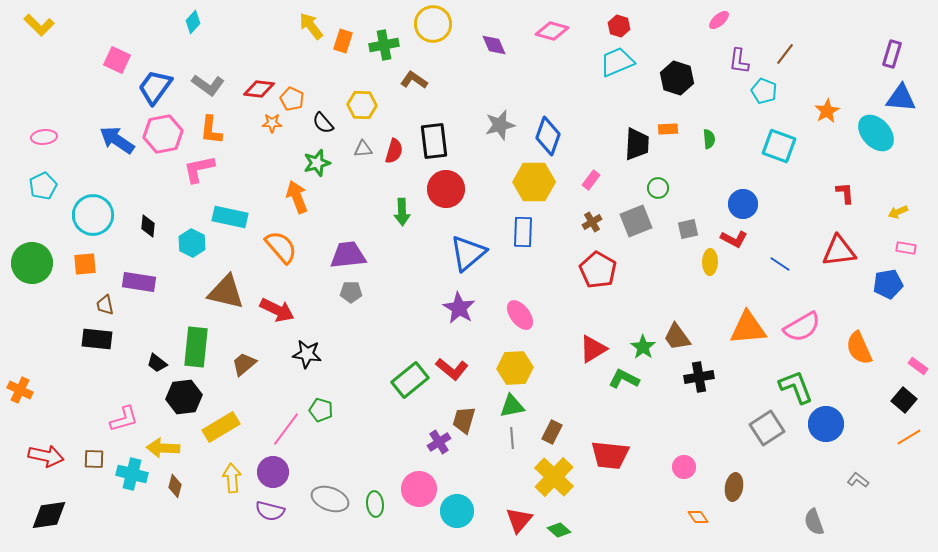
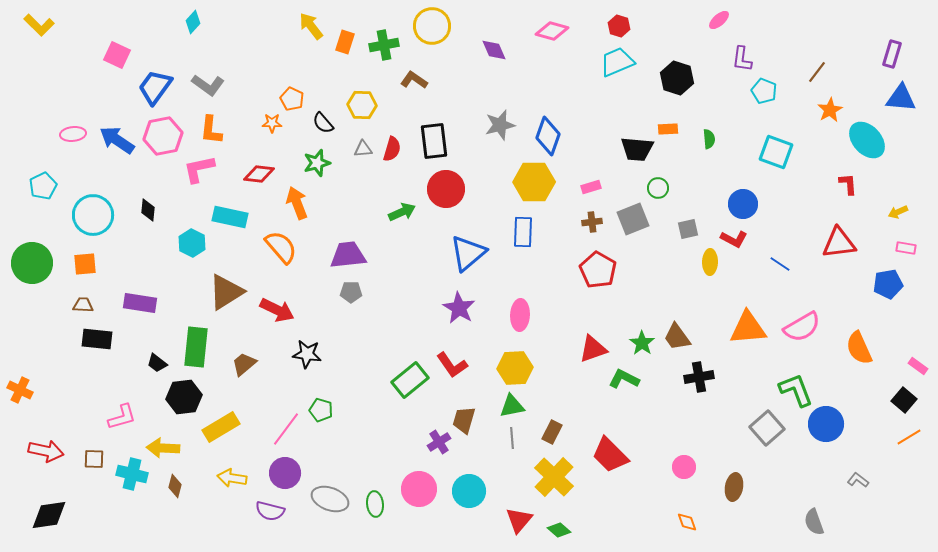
yellow circle at (433, 24): moved 1 px left, 2 px down
orange rectangle at (343, 41): moved 2 px right, 1 px down
purple diamond at (494, 45): moved 5 px down
brown line at (785, 54): moved 32 px right, 18 px down
pink square at (117, 60): moved 5 px up
purple L-shape at (739, 61): moved 3 px right, 2 px up
red diamond at (259, 89): moved 85 px down
orange star at (827, 111): moved 3 px right, 1 px up
cyan ellipse at (876, 133): moved 9 px left, 7 px down
pink hexagon at (163, 134): moved 2 px down
pink ellipse at (44, 137): moved 29 px right, 3 px up
black trapezoid at (637, 144): moved 5 px down; rotated 92 degrees clockwise
cyan square at (779, 146): moved 3 px left, 6 px down
red semicircle at (394, 151): moved 2 px left, 2 px up
pink rectangle at (591, 180): moved 7 px down; rotated 36 degrees clockwise
red L-shape at (845, 193): moved 3 px right, 9 px up
orange arrow at (297, 197): moved 6 px down
green arrow at (402, 212): rotated 112 degrees counterclockwise
gray square at (636, 221): moved 3 px left, 2 px up
brown cross at (592, 222): rotated 24 degrees clockwise
black diamond at (148, 226): moved 16 px up
red triangle at (839, 251): moved 8 px up
purple rectangle at (139, 282): moved 1 px right, 21 px down
brown triangle at (226, 292): rotated 45 degrees counterclockwise
brown trapezoid at (105, 305): moved 22 px left; rotated 105 degrees clockwise
pink ellipse at (520, 315): rotated 40 degrees clockwise
green star at (643, 347): moved 1 px left, 4 px up
red triangle at (593, 349): rotated 12 degrees clockwise
red L-shape at (452, 369): moved 4 px up; rotated 16 degrees clockwise
green L-shape at (796, 387): moved 3 px down
pink L-shape at (124, 419): moved 2 px left, 2 px up
gray square at (767, 428): rotated 8 degrees counterclockwise
red trapezoid at (610, 455): rotated 39 degrees clockwise
red arrow at (46, 456): moved 5 px up
purple circle at (273, 472): moved 12 px right, 1 px down
yellow arrow at (232, 478): rotated 76 degrees counterclockwise
cyan circle at (457, 511): moved 12 px right, 20 px up
orange diamond at (698, 517): moved 11 px left, 5 px down; rotated 15 degrees clockwise
